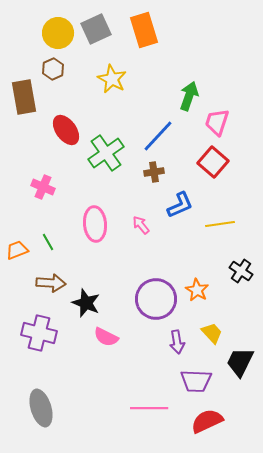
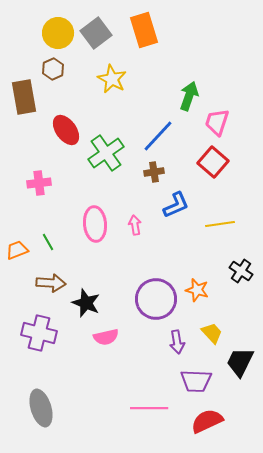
gray square: moved 4 px down; rotated 12 degrees counterclockwise
pink cross: moved 4 px left, 4 px up; rotated 30 degrees counterclockwise
blue L-shape: moved 4 px left
pink arrow: moved 6 px left; rotated 30 degrees clockwise
orange star: rotated 15 degrees counterclockwise
pink semicircle: rotated 40 degrees counterclockwise
